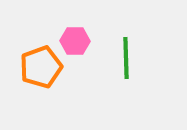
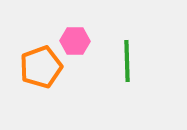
green line: moved 1 px right, 3 px down
